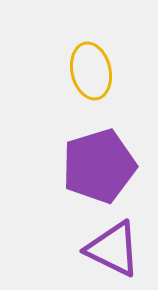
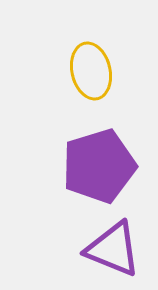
purple triangle: rotated 4 degrees counterclockwise
